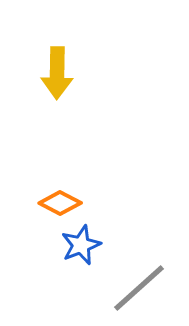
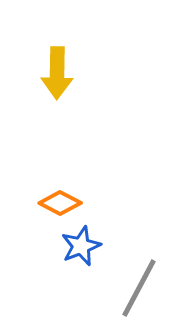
blue star: moved 1 px down
gray line: rotated 20 degrees counterclockwise
